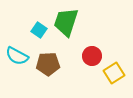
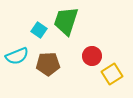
green trapezoid: moved 1 px up
cyan semicircle: rotated 50 degrees counterclockwise
yellow square: moved 2 px left, 1 px down
